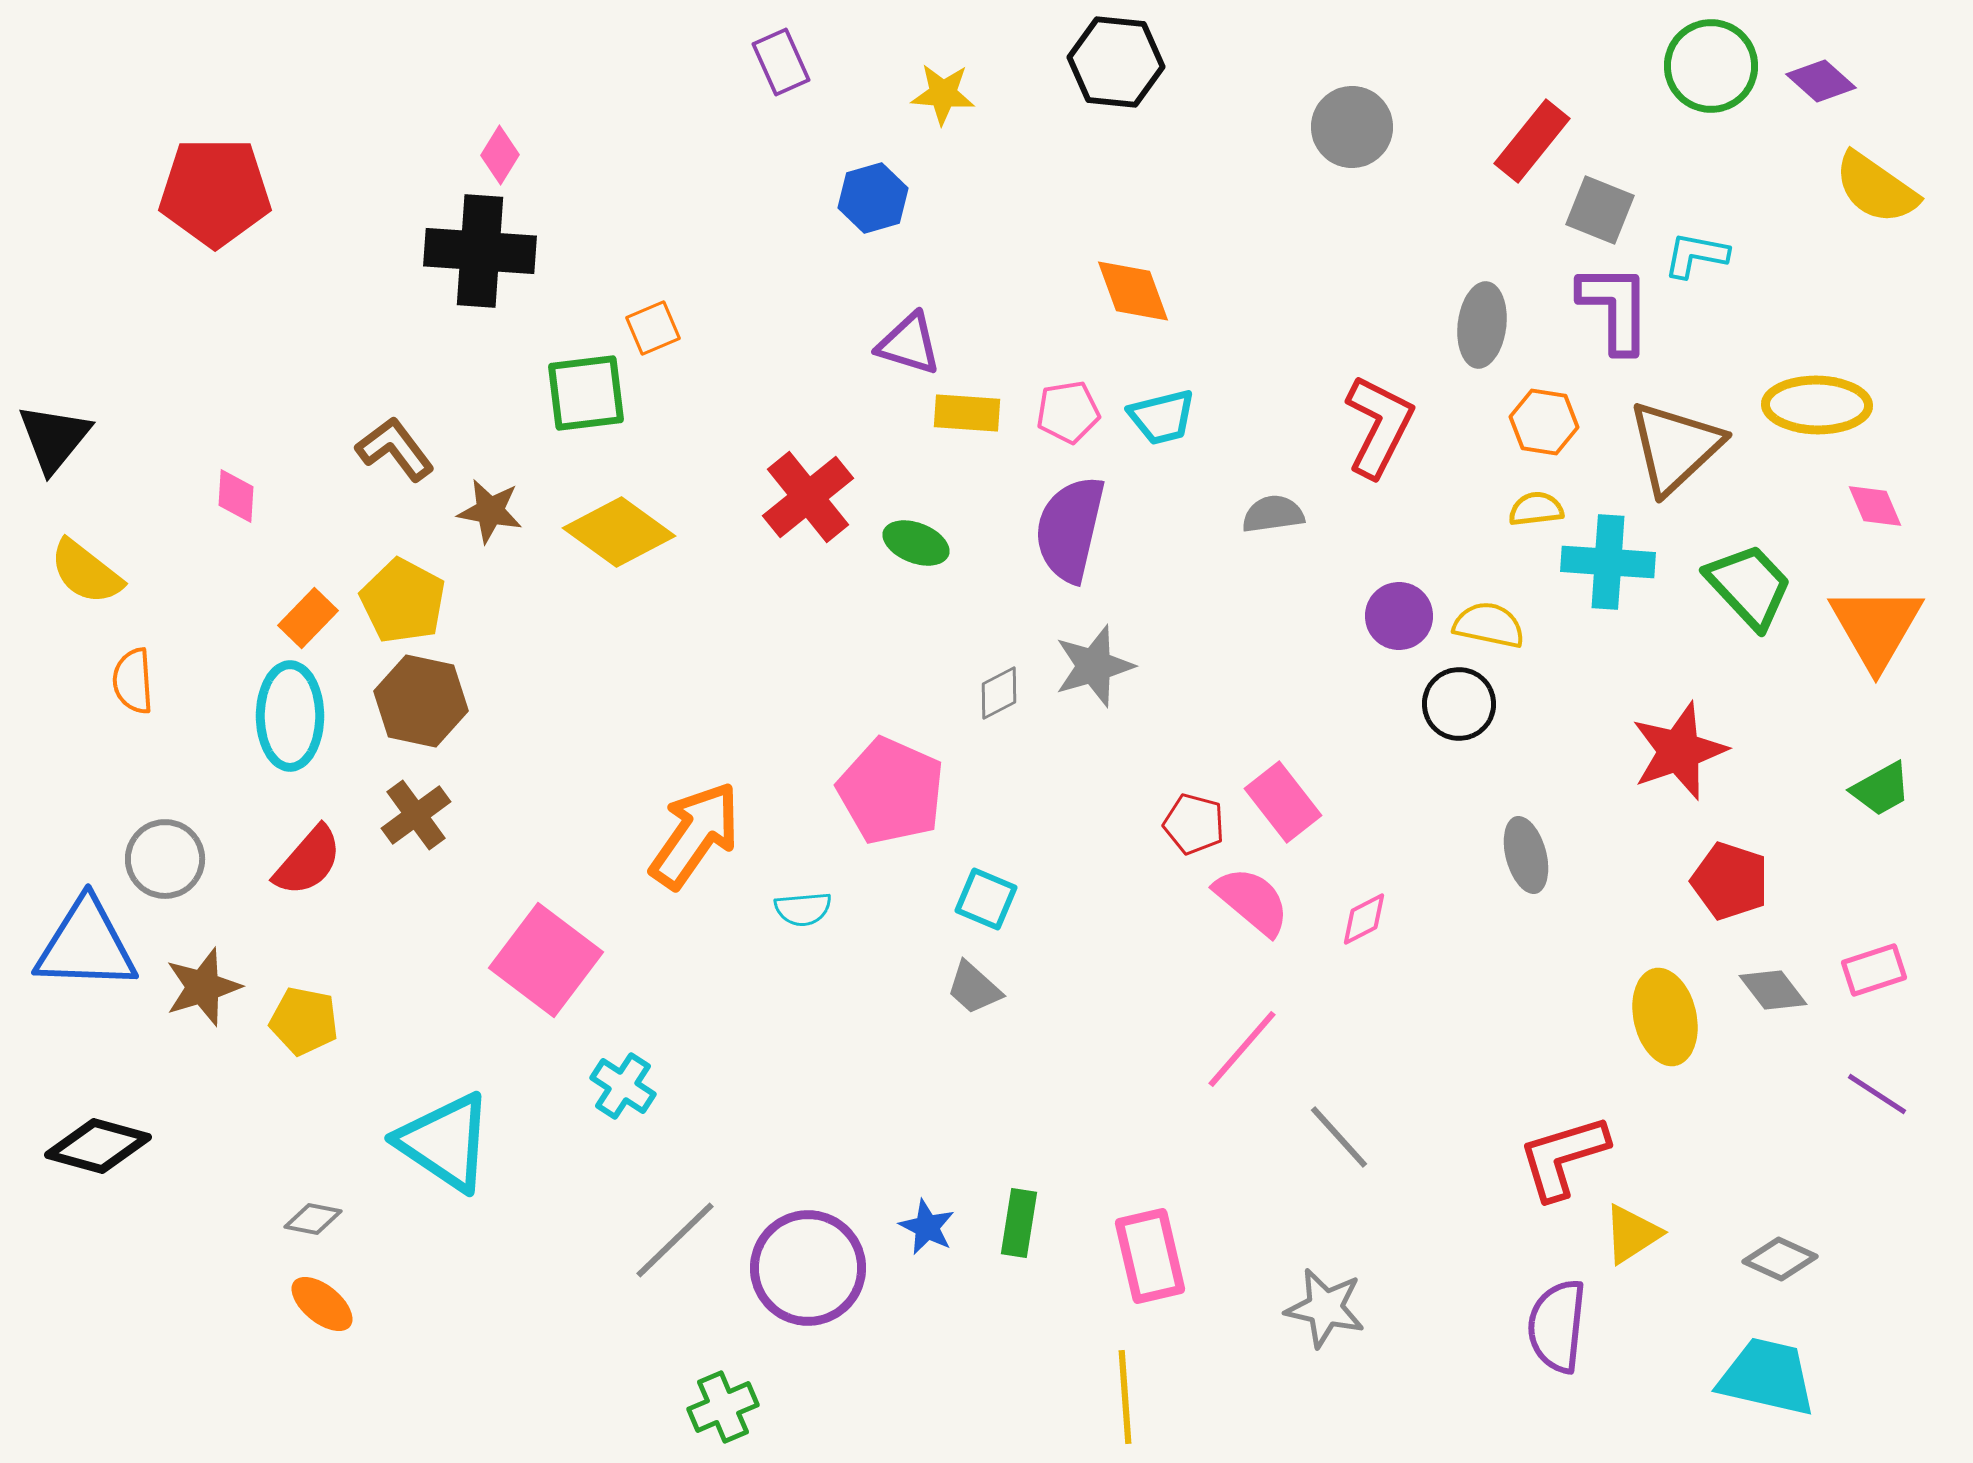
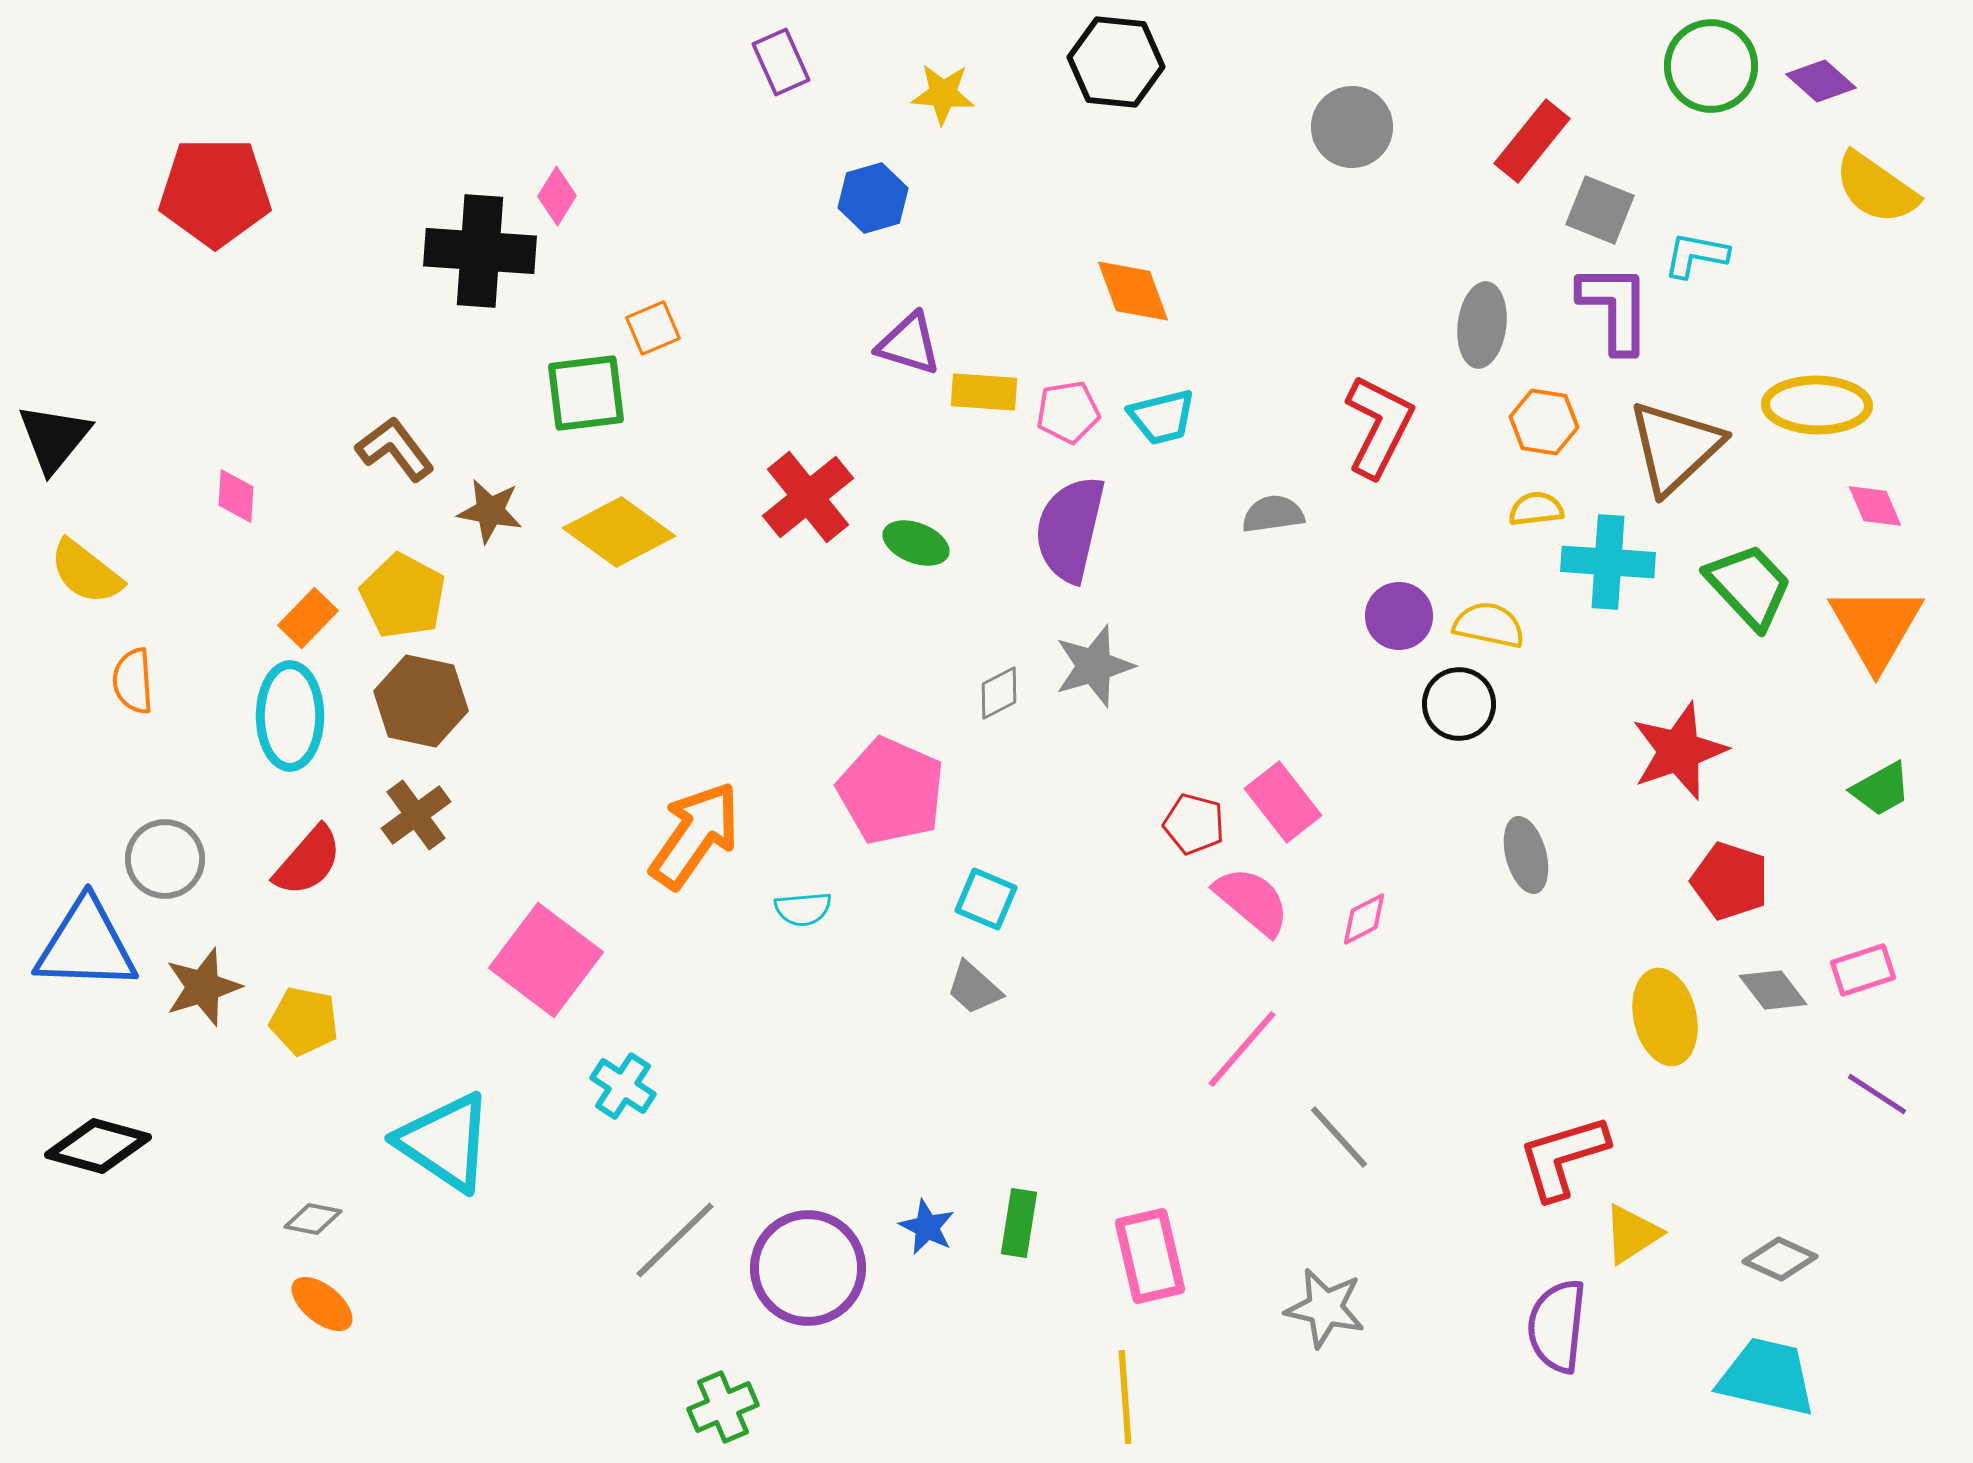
pink diamond at (500, 155): moved 57 px right, 41 px down
yellow rectangle at (967, 413): moved 17 px right, 21 px up
yellow pentagon at (403, 601): moved 5 px up
pink rectangle at (1874, 970): moved 11 px left
